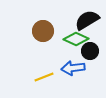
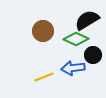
black circle: moved 3 px right, 4 px down
